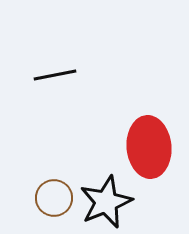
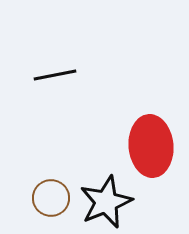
red ellipse: moved 2 px right, 1 px up
brown circle: moved 3 px left
